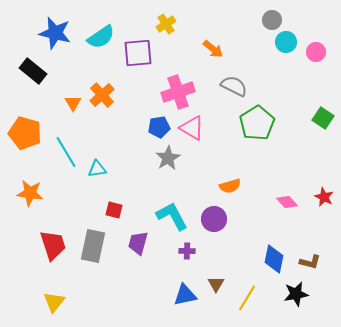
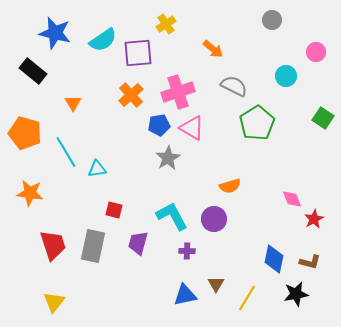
cyan semicircle: moved 2 px right, 3 px down
cyan circle: moved 34 px down
orange cross: moved 29 px right
blue pentagon: moved 2 px up
red star: moved 10 px left, 22 px down; rotated 18 degrees clockwise
pink diamond: moved 5 px right, 3 px up; rotated 20 degrees clockwise
